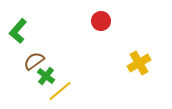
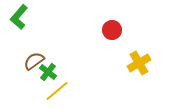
red circle: moved 11 px right, 9 px down
green L-shape: moved 1 px right, 14 px up
green cross: moved 2 px right, 4 px up
yellow line: moved 3 px left
